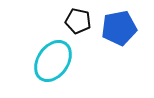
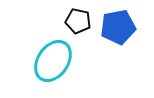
blue pentagon: moved 1 px left, 1 px up
